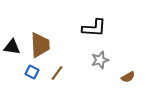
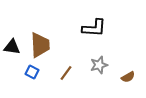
gray star: moved 1 px left, 5 px down
brown line: moved 9 px right
